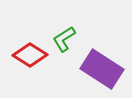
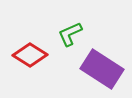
green L-shape: moved 6 px right, 5 px up; rotated 8 degrees clockwise
